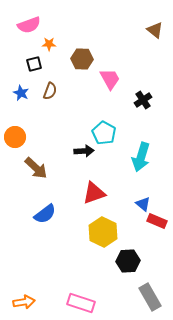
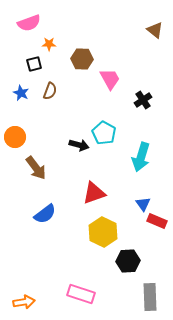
pink semicircle: moved 2 px up
black arrow: moved 5 px left, 6 px up; rotated 18 degrees clockwise
brown arrow: rotated 10 degrees clockwise
blue triangle: rotated 14 degrees clockwise
gray rectangle: rotated 28 degrees clockwise
pink rectangle: moved 9 px up
